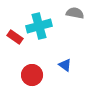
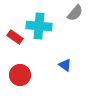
gray semicircle: rotated 120 degrees clockwise
cyan cross: rotated 20 degrees clockwise
red circle: moved 12 px left
